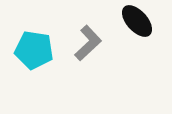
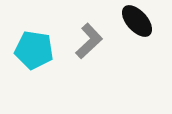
gray L-shape: moved 1 px right, 2 px up
